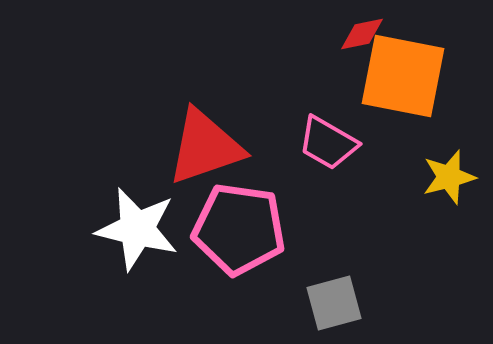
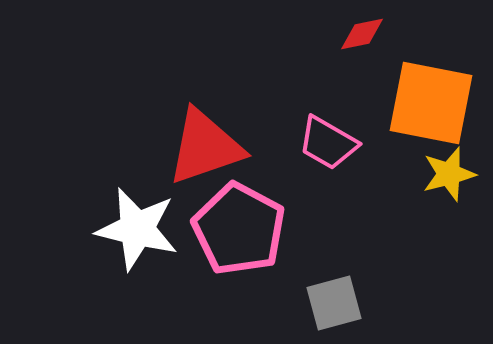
orange square: moved 28 px right, 27 px down
yellow star: moved 3 px up
pink pentagon: rotated 20 degrees clockwise
